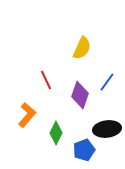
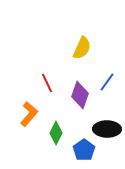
red line: moved 1 px right, 3 px down
orange L-shape: moved 2 px right, 1 px up
black ellipse: rotated 8 degrees clockwise
blue pentagon: rotated 15 degrees counterclockwise
